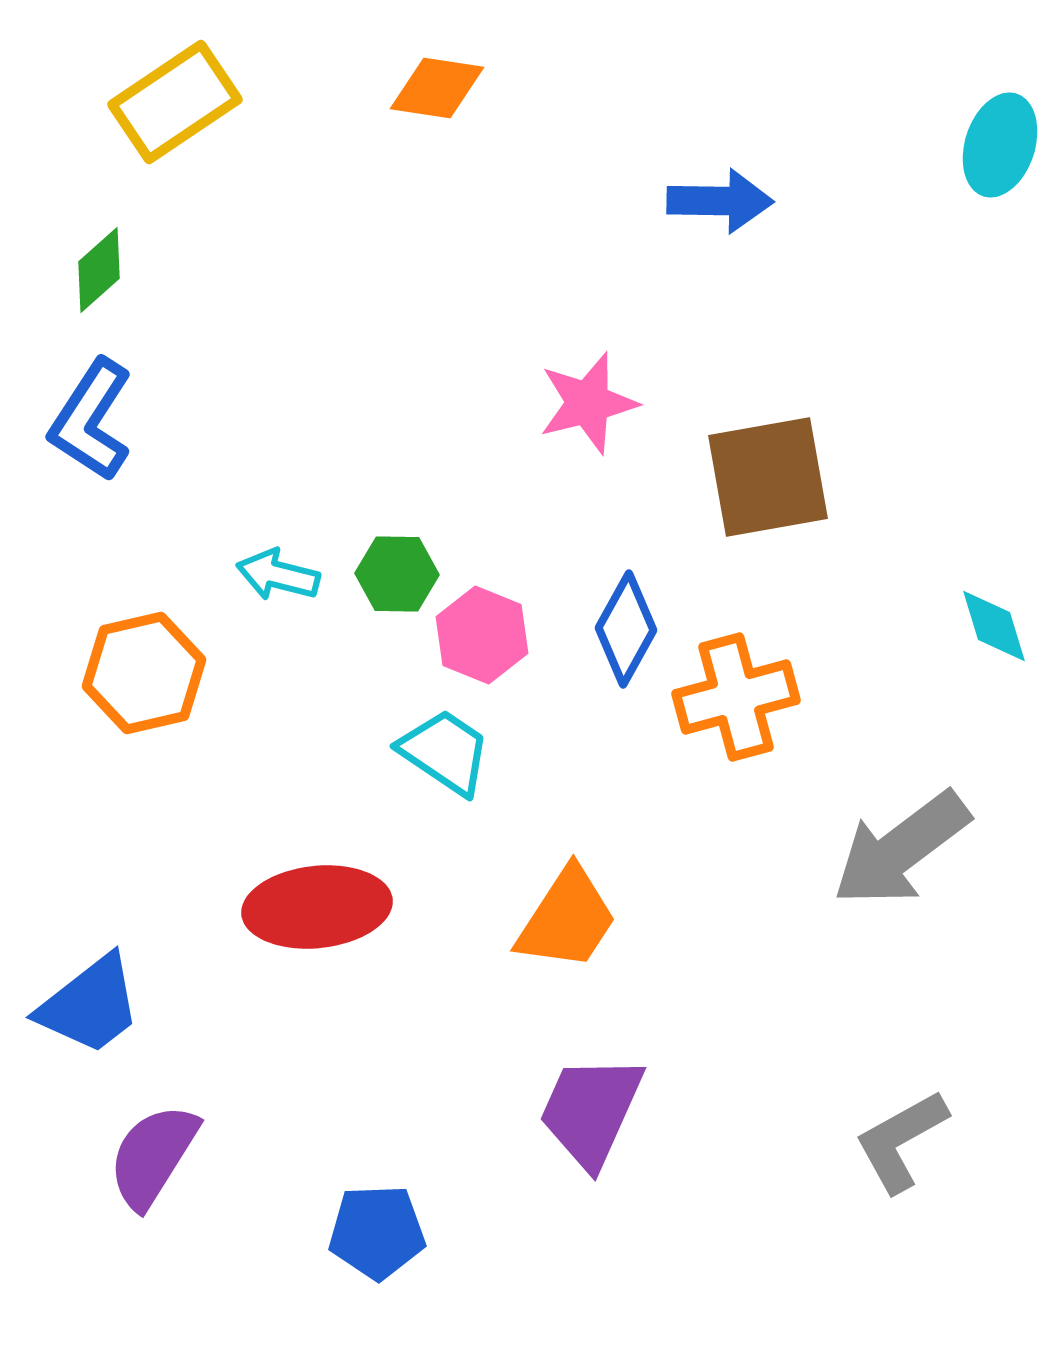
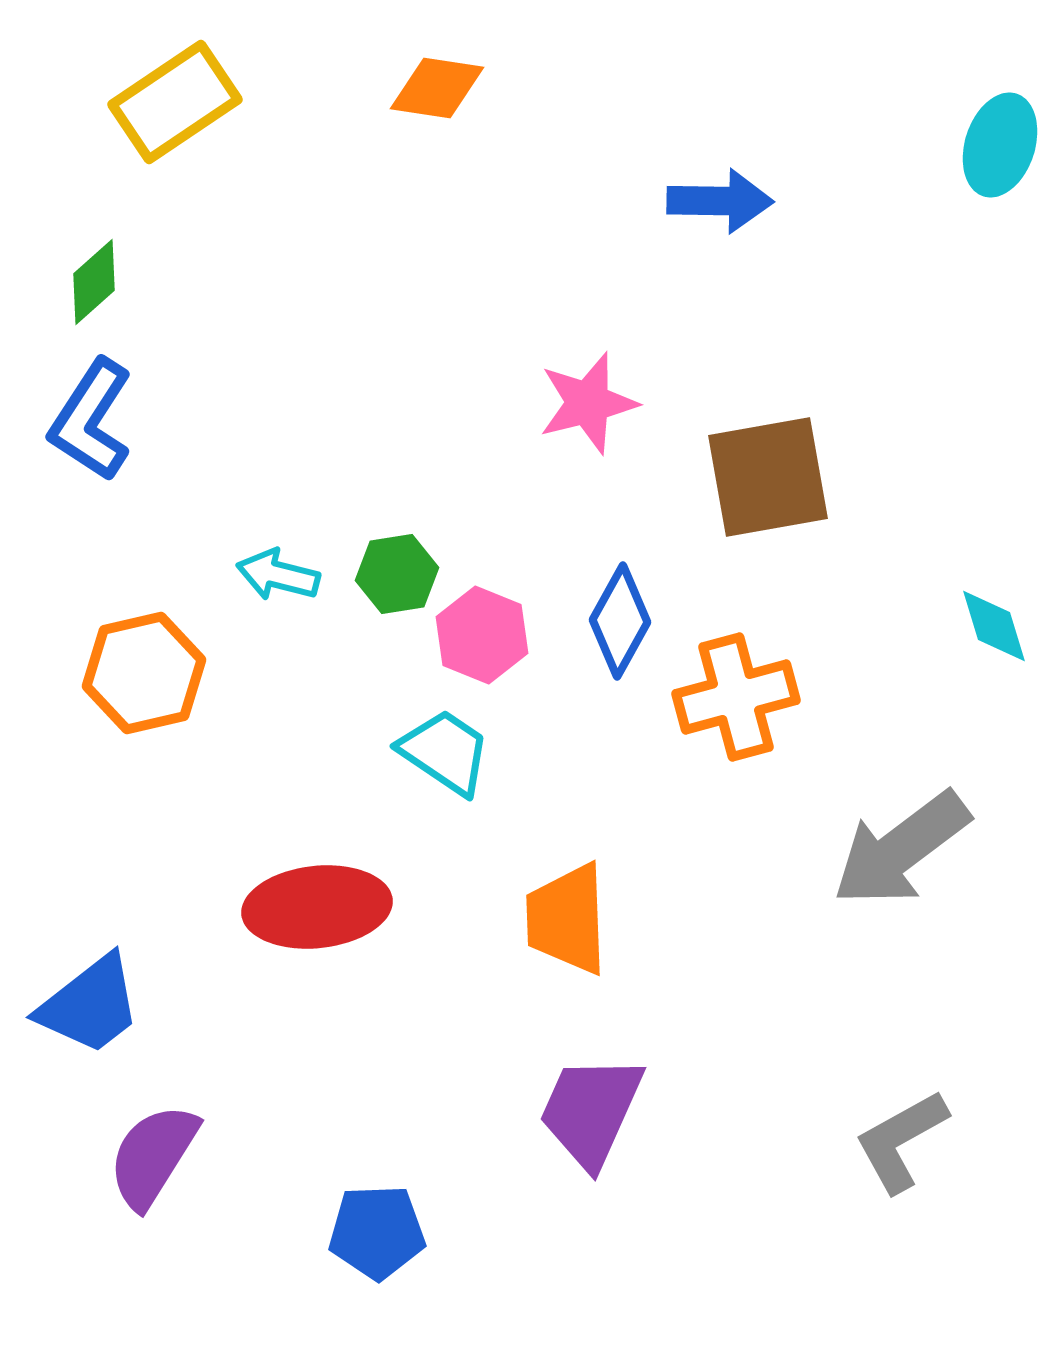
green diamond: moved 5 px left, 12 px down
green hexagon: rotated 10 degrees counterclockwise
blue diamond: moved 6 px left, 8 px up
orange trapezoid: rotated 145 degrees clockwise
